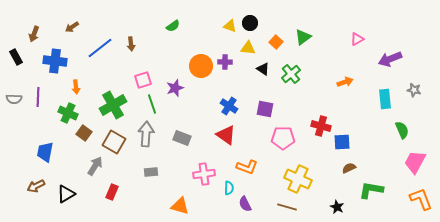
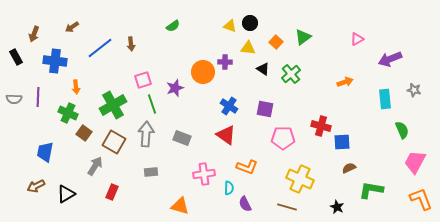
orange circle at (201, 66): moved 2 px right, 6 px down
yellow cross at (298, 179): moved 2 px right
